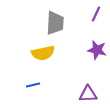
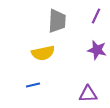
purple line: moved 2 px down
gray trapezoid: moved 2 px right, 2 px up
